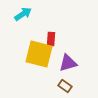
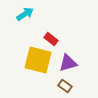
cyan arrow: moved 2 px right
red rectangle: rotated 56 degrees counterclockwise
yellow square: moved 1 px left, 6 px down
